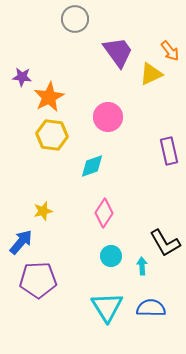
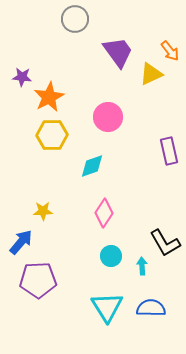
yellow hexagon: rotated 8 degrees counterclockwise
yellow star: rotated 12 degrees clockwise
